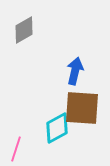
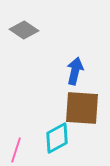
gray diamond: rotated 64 degrees clockwise
cyan diamond: moved 10 px down
pink line: moved 1 px down
